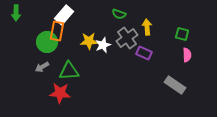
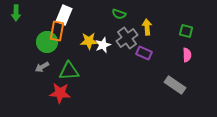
white rectangle: rotated 18 degrees counterclockwise
green square: moved 4 px right, 3 px up
